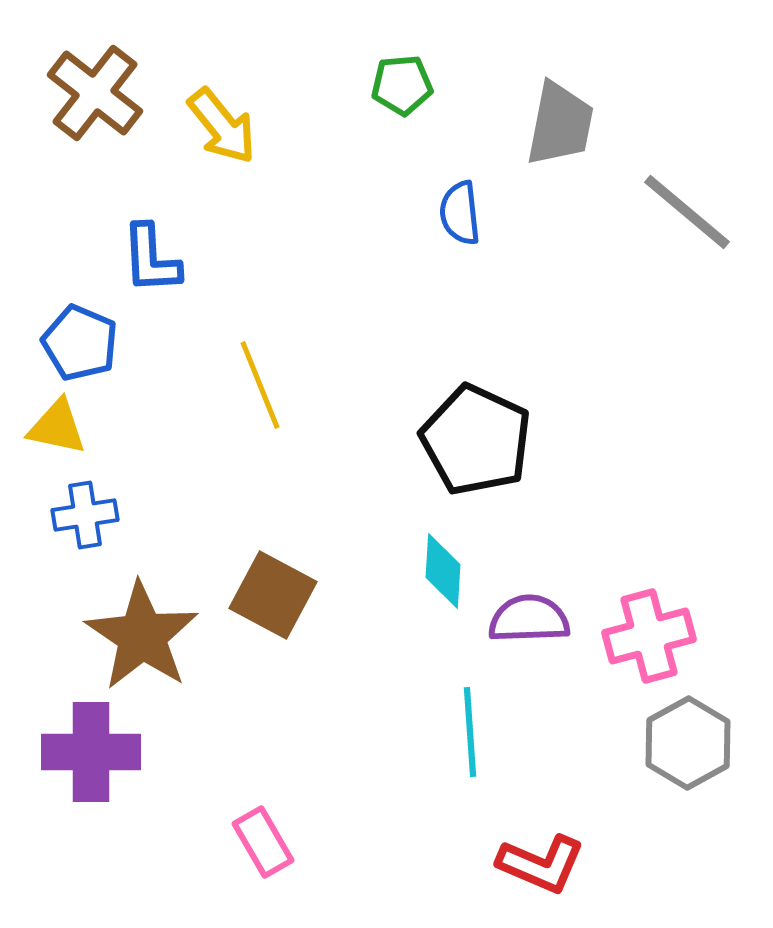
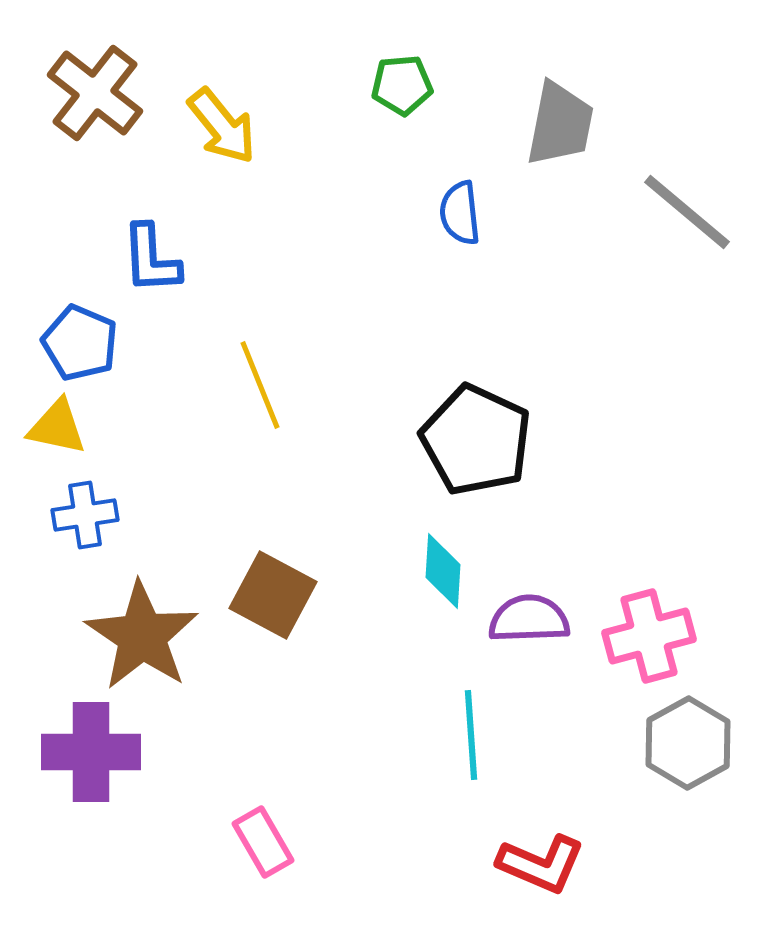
cyan line: moved 1 px right, 3 px down
